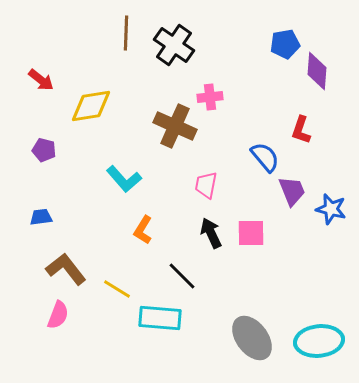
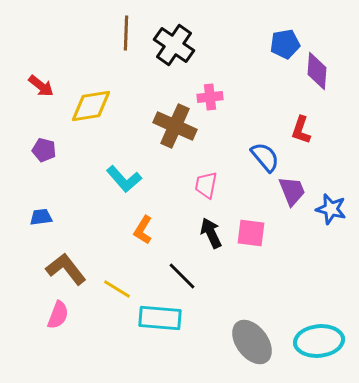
red arrow: moved 6 px down
pink square: rotated 8 degrees clockwise
gray ellipse: moved 4 px down
